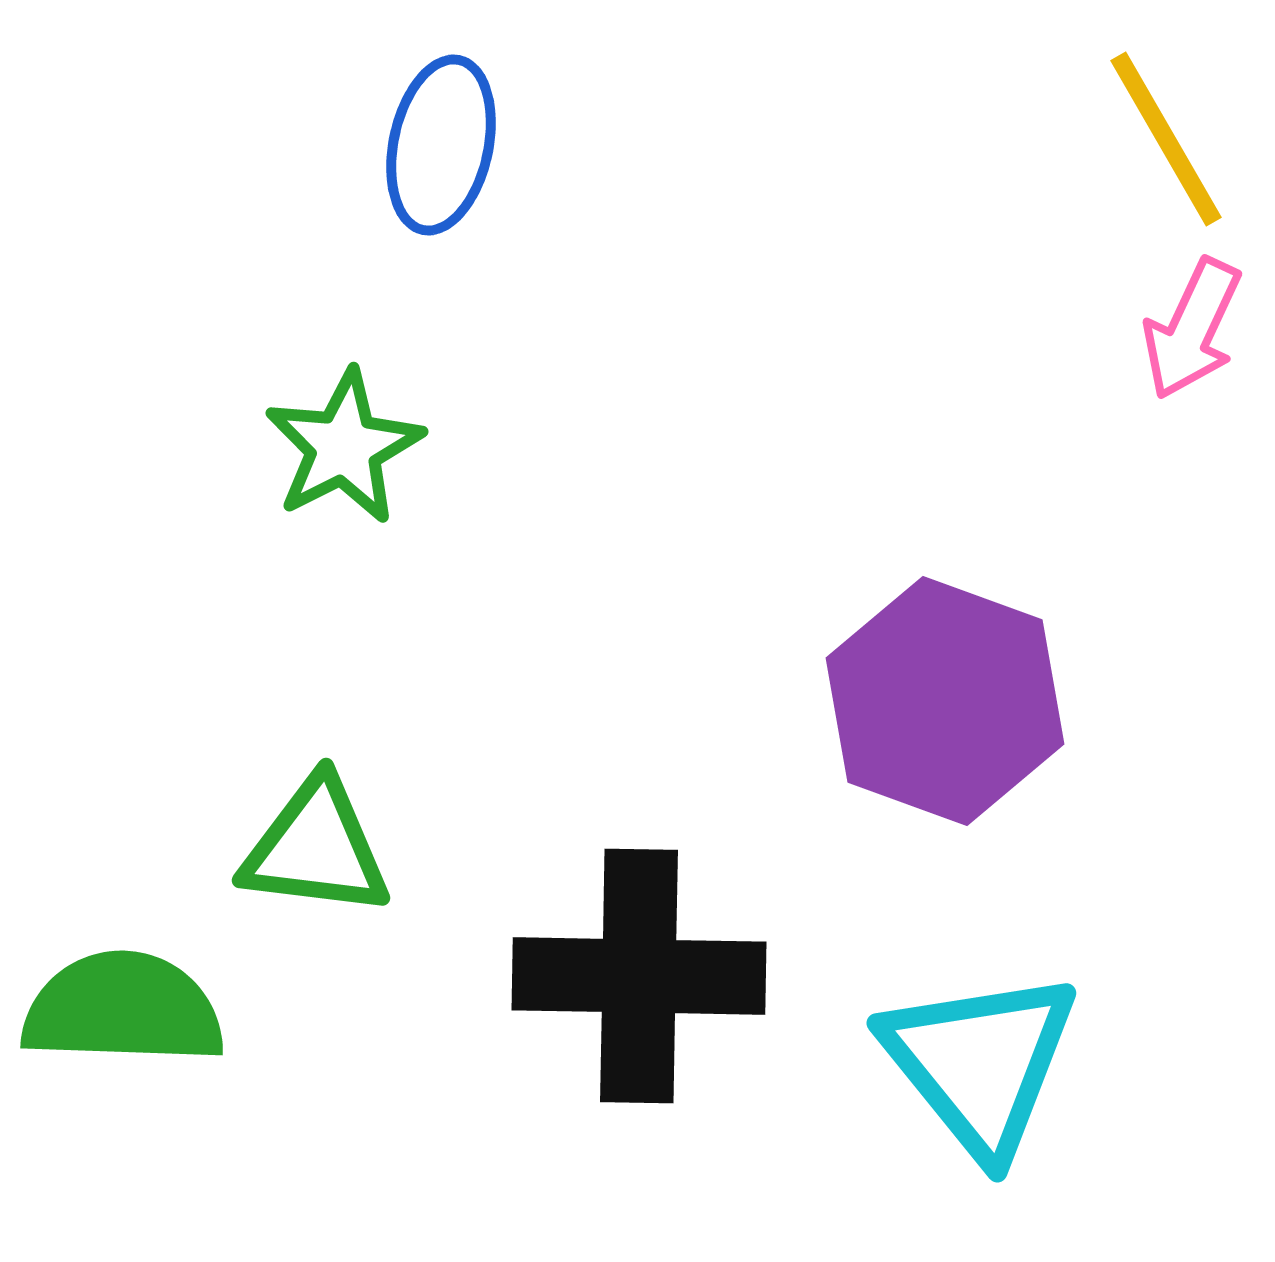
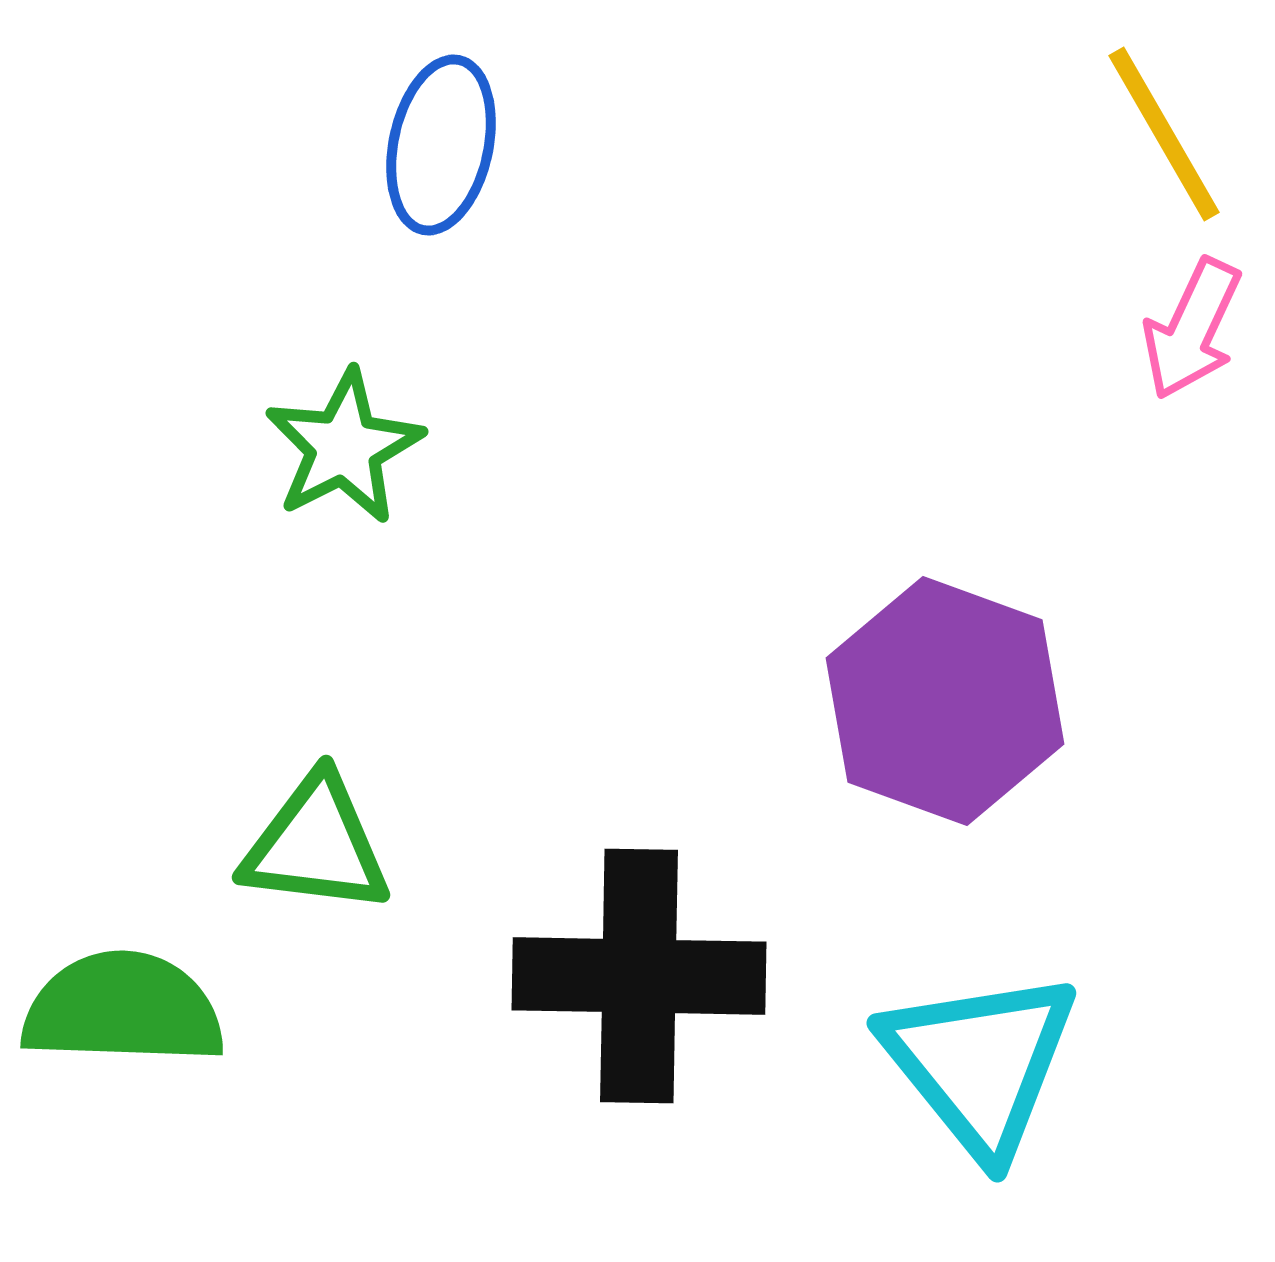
yellow line: moved 2 px left, 5 px up
green triangle: moved 3 px up
